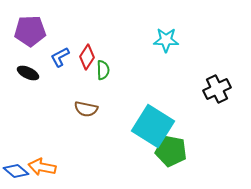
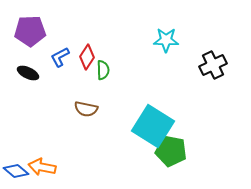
black cross: moved 4 px left, 24 px up
